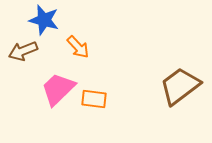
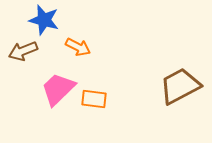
orange arrow: rotated 20 degrees counterclockwise
brown trapezoid: rotated 9 degrees clockwise
